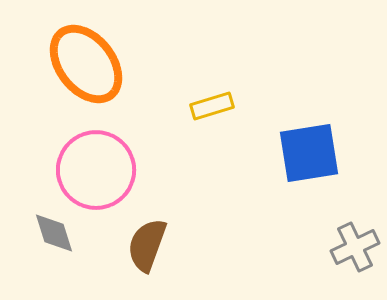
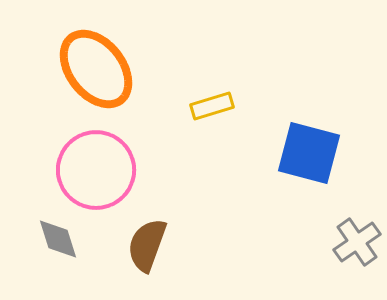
orange ellipse: moved 10 px right, 5 px down
blue square: rotated 24 degrees clockwise
gray diamond: moved 4 px right, 6 px down
gray cross: moved 2 px right, 5 px up; rotated 9 degrees counterclockwise
